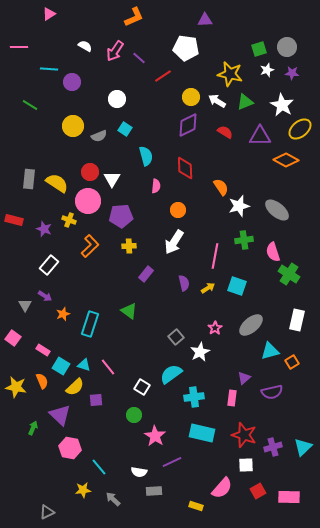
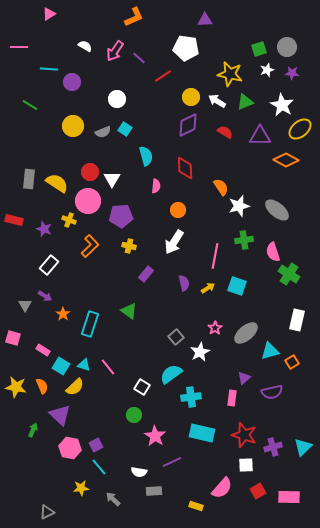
gray semicircle at (99, 136): moved 4 px right, 4 px up
yellow cross at (129, 246): rotated 16 degrees clockwise
orange star at (63, 314): rotated 16 degrees counterclockwise
gray ellipse at (251, 325): moved 5 px left, 8 px down
pink square at (13, 338): rotated 21 degrees counterclockwise
orange semicircle at (42, 381): moved 5 px down
cyan cross at (194, 397): moved 3 px left
purple square at (96, 400): moved 45 px down; rotated 24 degrees counterclockwise
green arrow at (33, 428): moved 2 px down
yellow star at (83, 490): moved 2 px left, 2 px up
